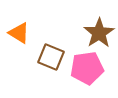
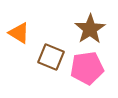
brown star: moved 9 px left, 4 px up
